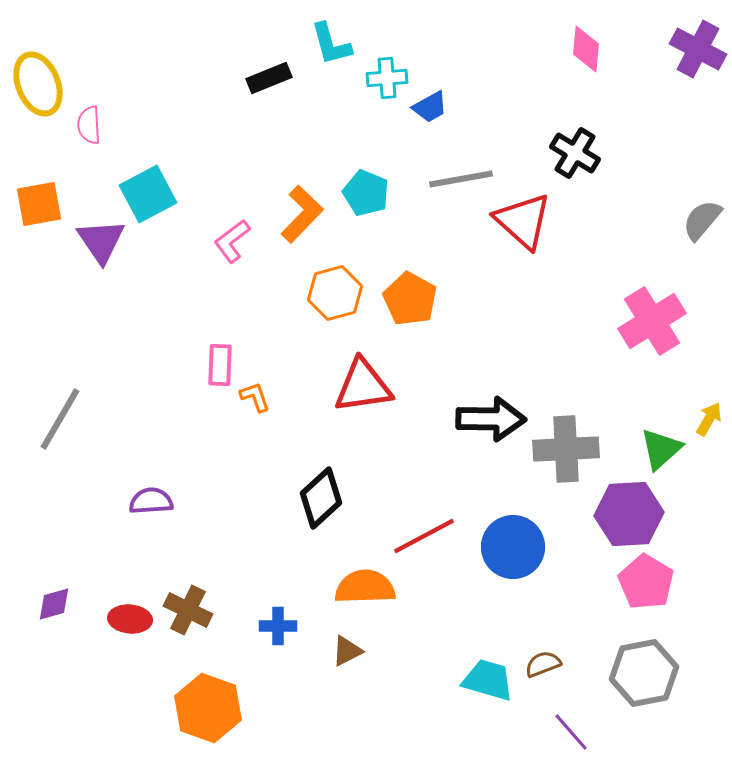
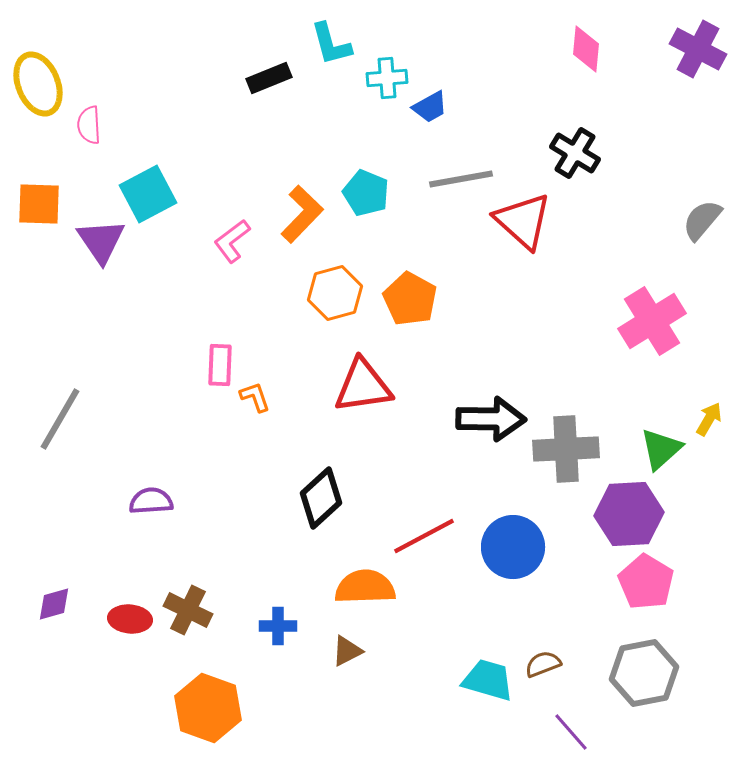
orange square at (39, 204): rotated 12 degrees clockwise
